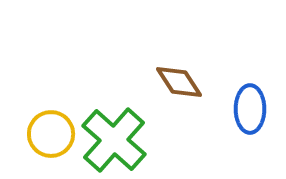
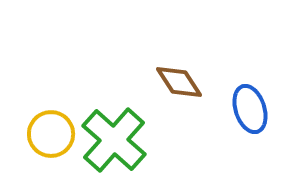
blue ellipse: rotated 18 degrees counterclockwise
